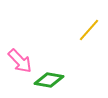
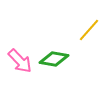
green diamond: moved 5 px right, 21 px up
